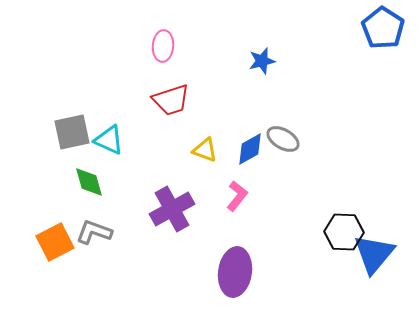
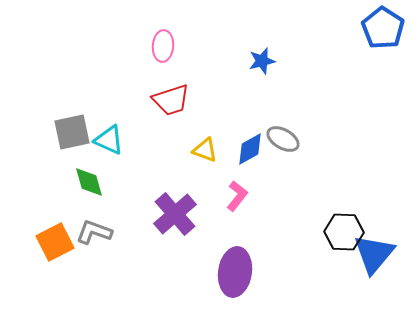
purple cross: moved 3 px right, 5 px down; rotated 12 degrees counterclockwise
